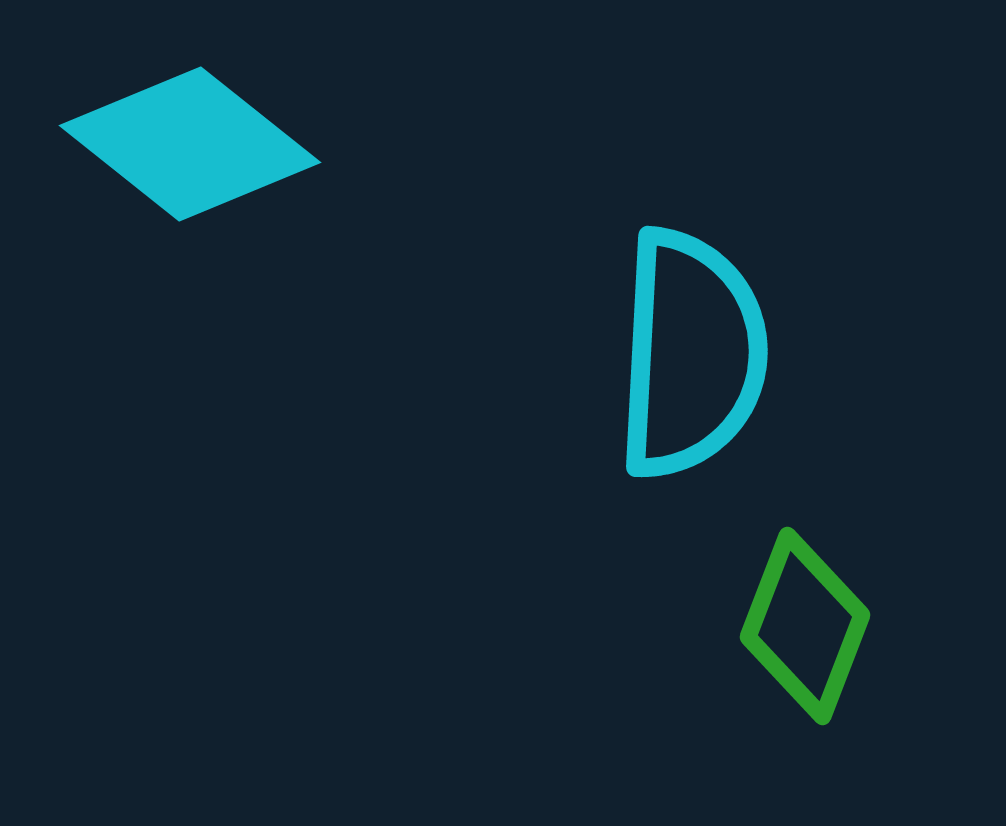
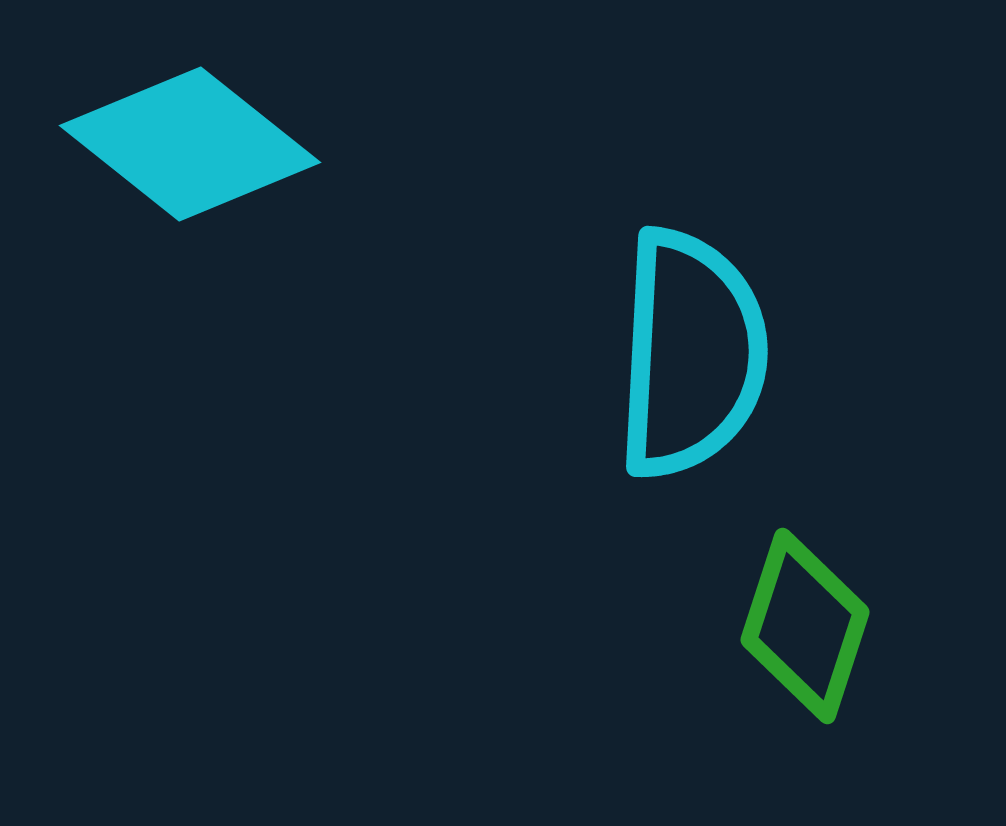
green diamond: rotated 3 degrees counterclockwise
